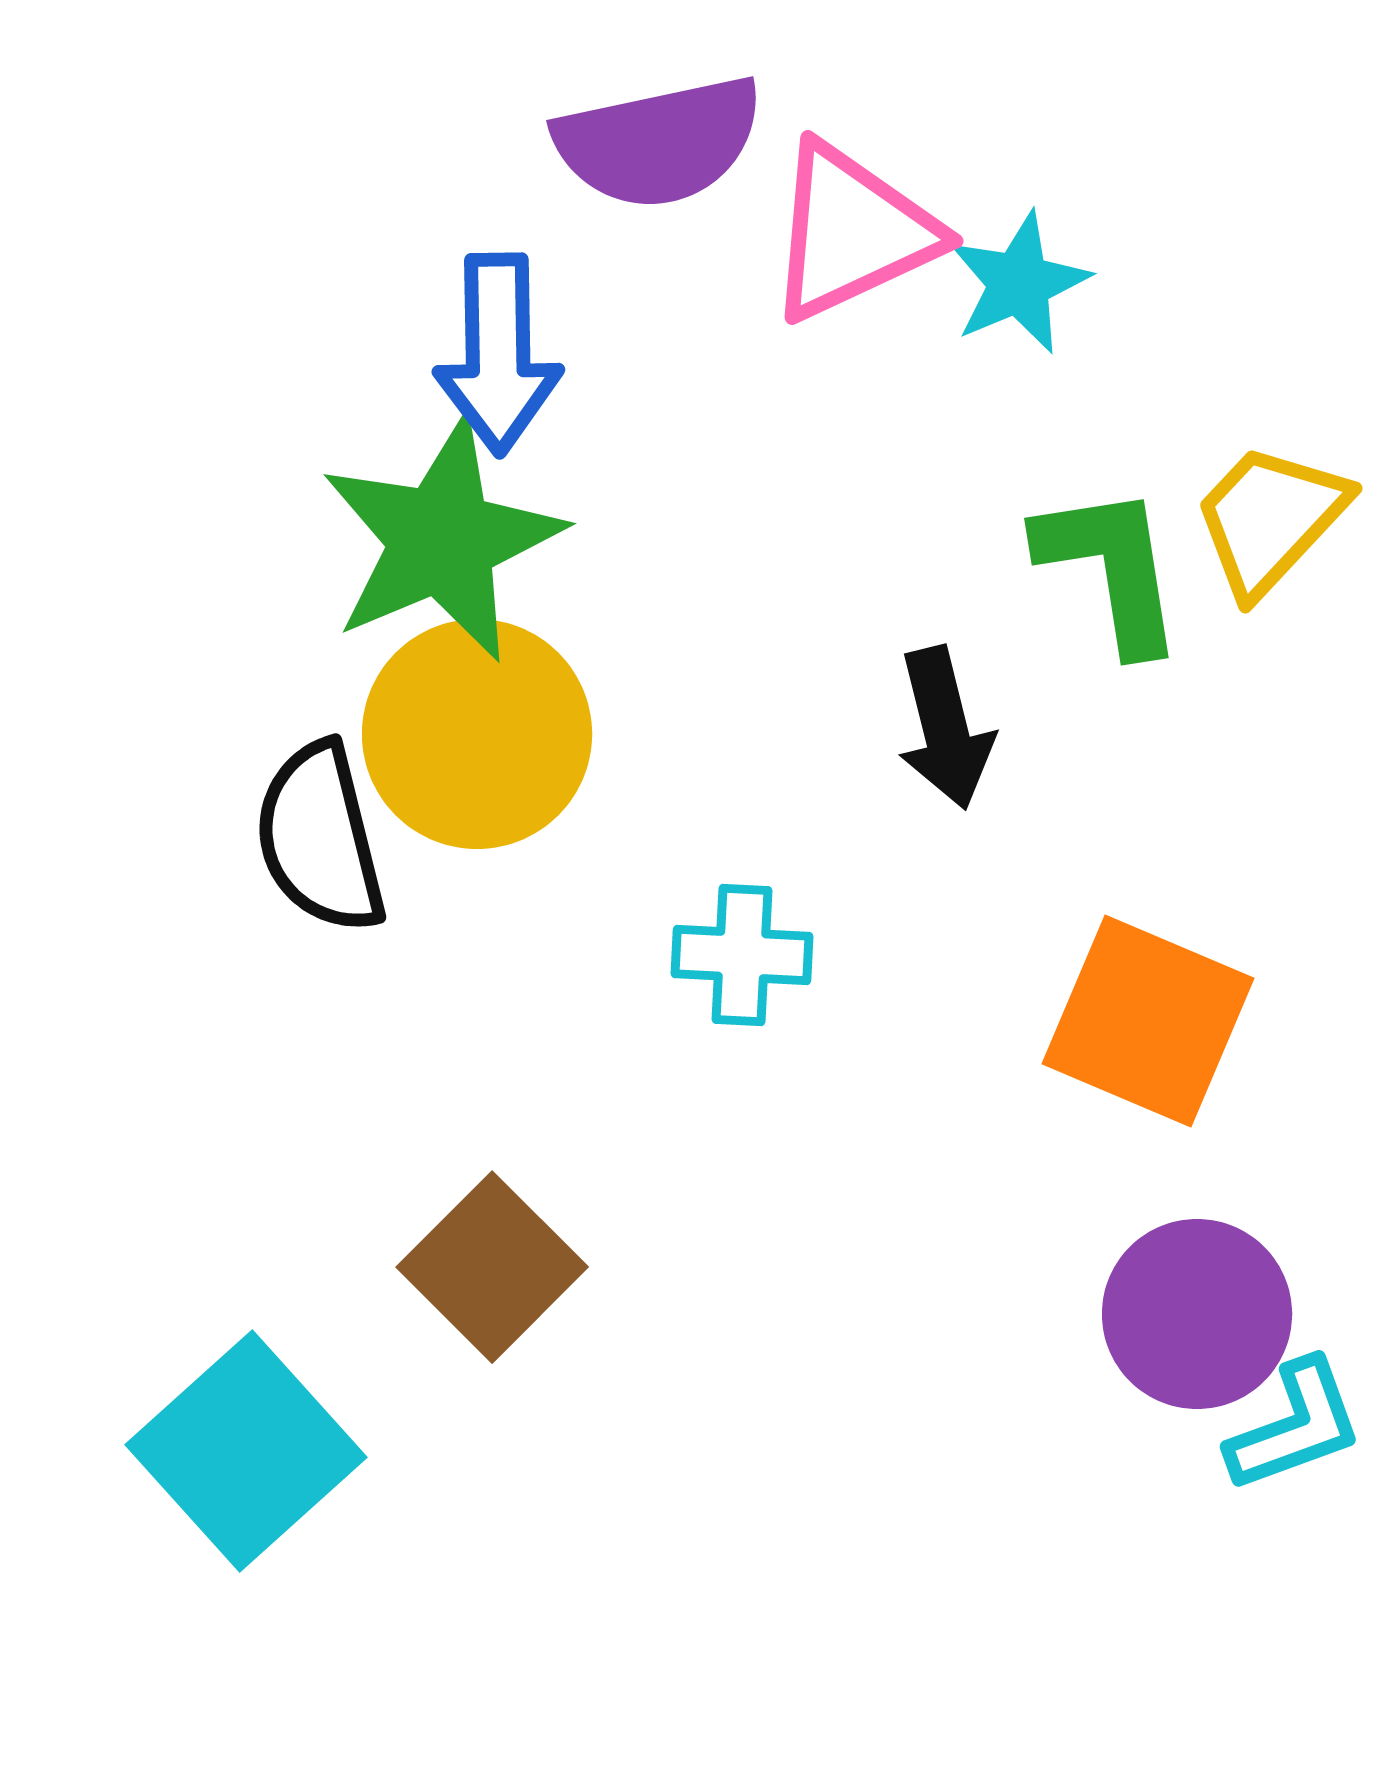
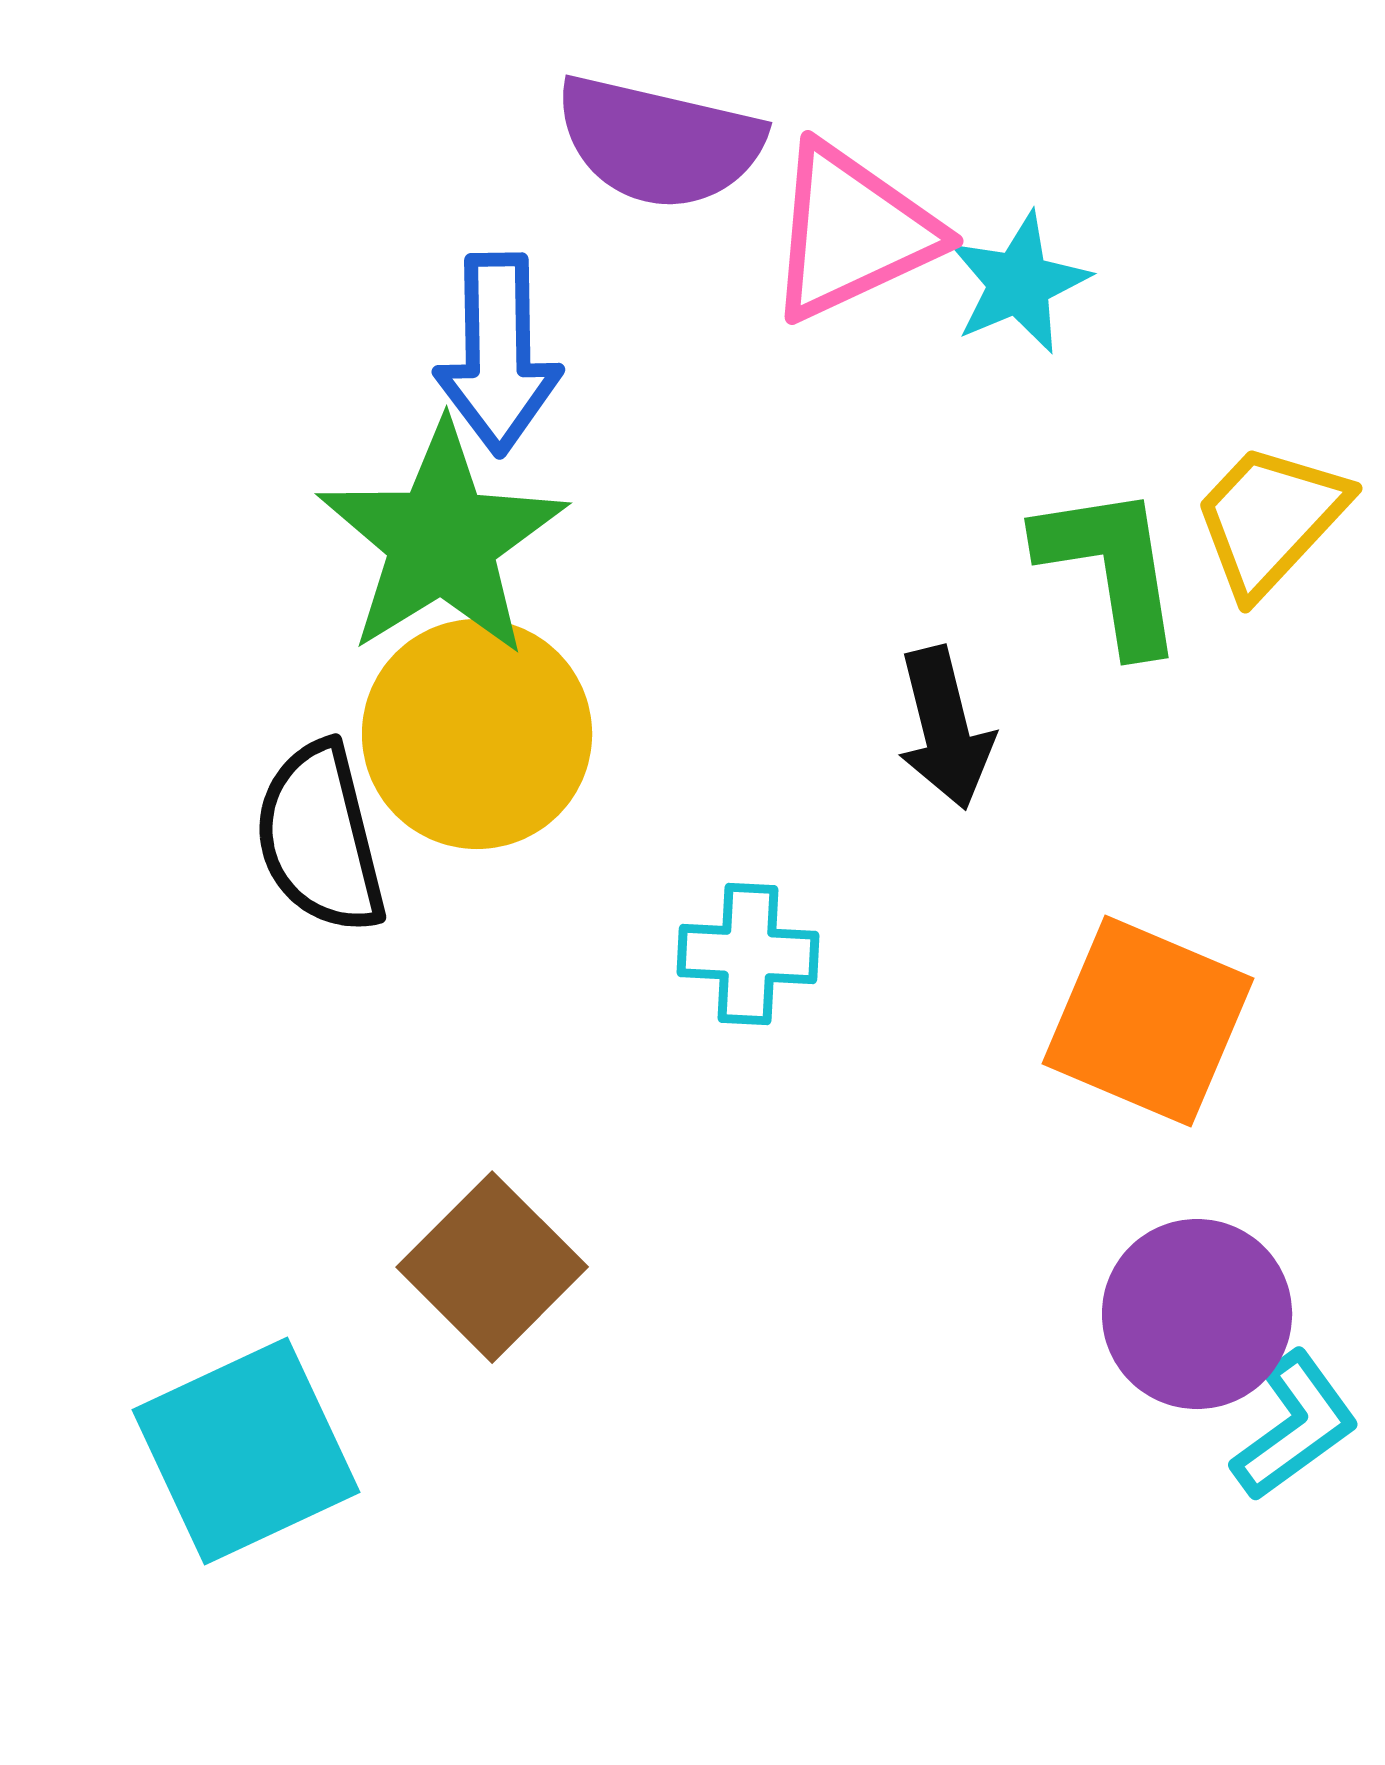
purple semicircle: rotated 25 degrees clockwise
green star: rotated 9 degrees counterclockwise
cyan cross: moved 6 px right, 1 px up
cyan L-shape: rotated 16 degrees counterclockwise
cyan square: rotated 17 degrees clockwise
